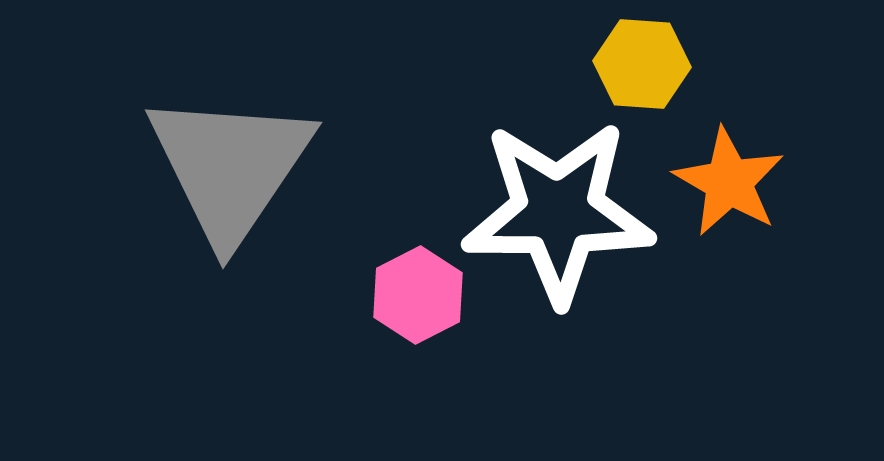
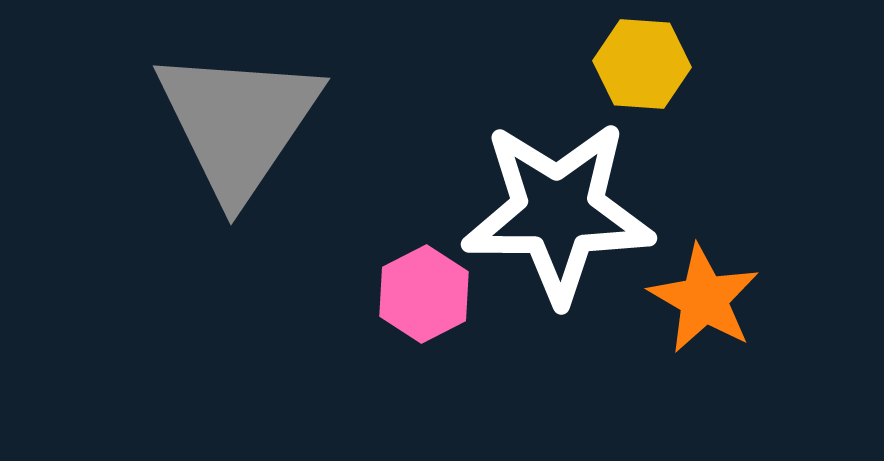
gray triangle: moved 8 px right, 44 px up
orange star: moved 25 px left, 117 px down
pink hexagon: moved 6 px right, 1 px up
